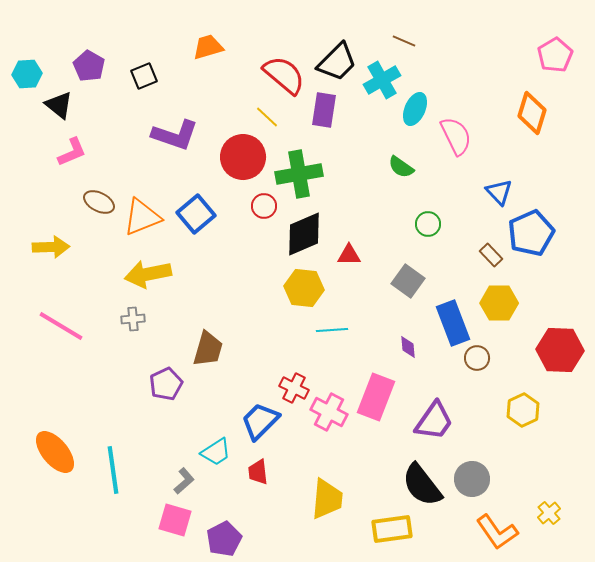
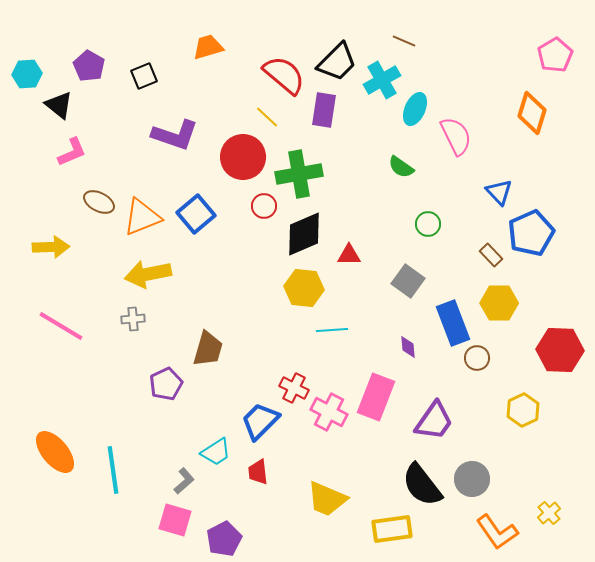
yellow trapezoid at (327, 499): rotated 108 degrees clockwise
